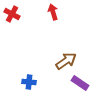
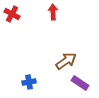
red arrow: rotated 14 degrees clockwise
blue cross: rotated 16 degrees counterclockwise
